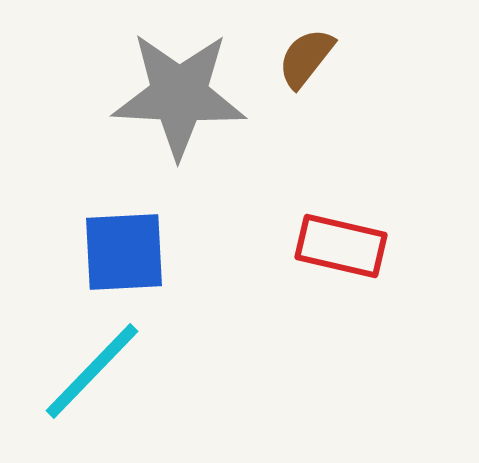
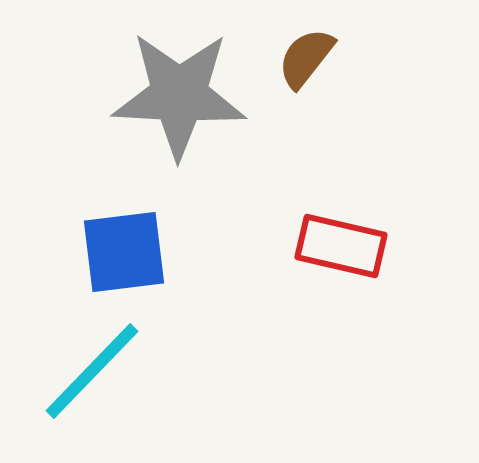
blue square: rotated 4 degrees counterclockwise
